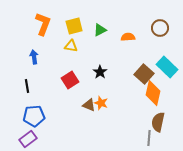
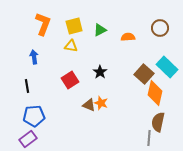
orange diamond: moved 2 px right
